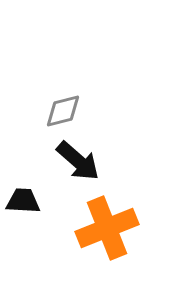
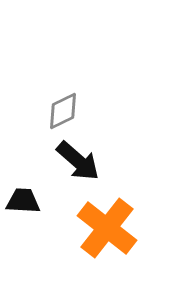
gray diamond: rotated 12 degrees counterclockwise
orange cross: rotated 30 degrees counterclockwise
